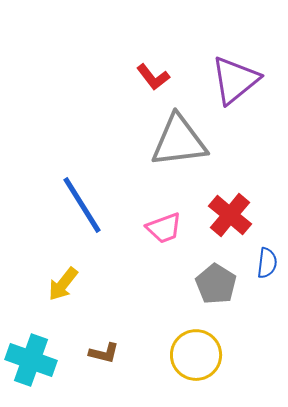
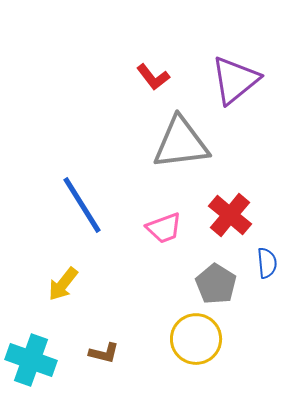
gray triangle: moved 2 px right, 2 px down
blue semicircle: rotated 12 degrees counterclockwise
yellow circle: moved 16 px up
